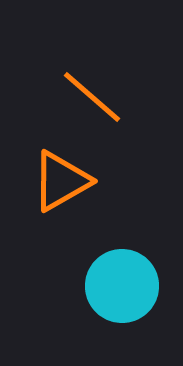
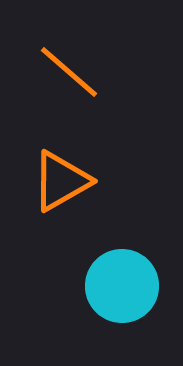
orange line: moved 23 px left, 25 px up
